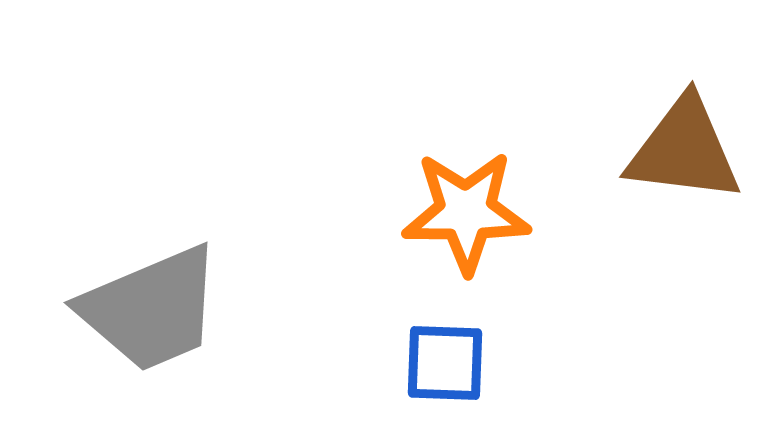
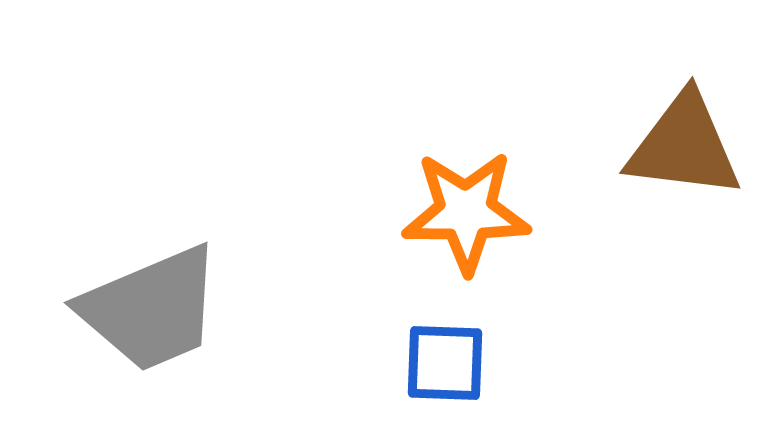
brown triangle: moved 4 px up
